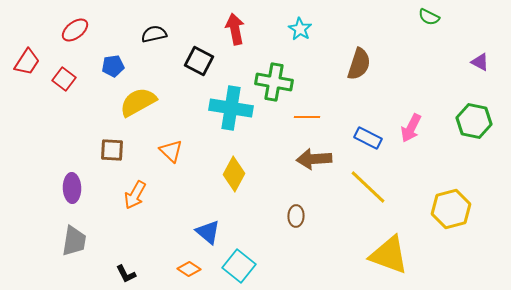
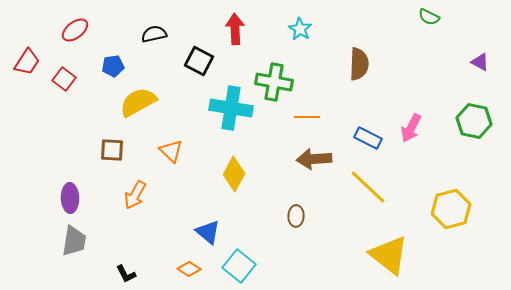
red arrow: rotated 8 degrees clockwise
brown semicircle: rotated 16 degrees counterclockwise
purple ellipse: moved 2 px left, 10 px down
yellow triangle: rotated 18 degrees clockwise
